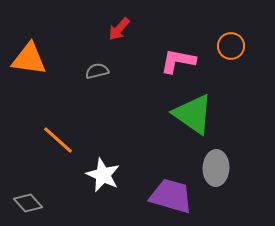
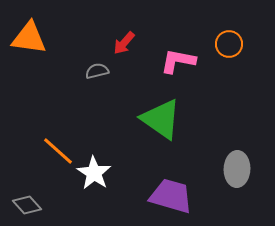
red arrow: moved 5 px right, 14 px down
orange circle: moved 2 px left, 2 px up
orange triangle: moved 21 px up
green triangle: moved 32 px left, 5 px down
orange line: moved 11 px down
gray ellipse: moved 21 px right, 1 px down
white star: moved 9 px left, 2 px up; rotated 8 degrees clockwise
gray diamond: moved 1 px left, 2 px down
